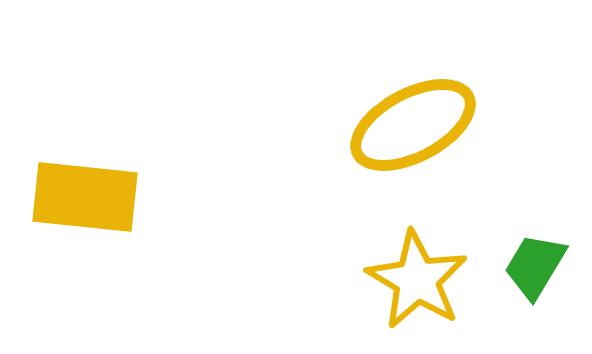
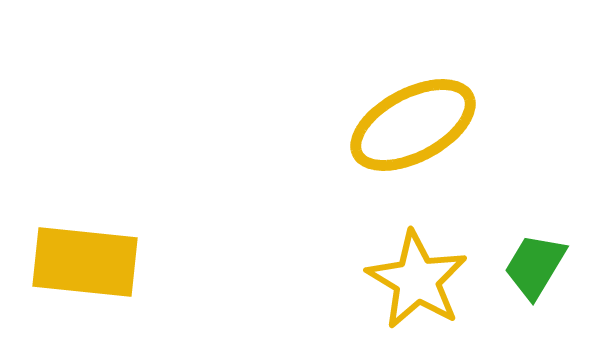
yellow rectangle: moved 65 px down
